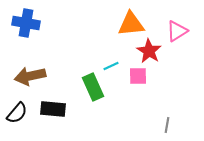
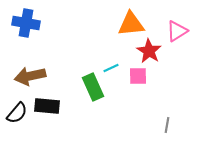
cyan line: moved 2 px down
black rectangle: moved 6 px left, 3 px up
